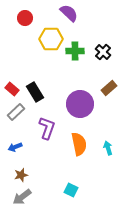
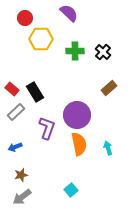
yellow hexagon: moved 10 px left
purple circle: moved 3 px left, 11 px down
cyan square: rotated 24 degrees clockwise
